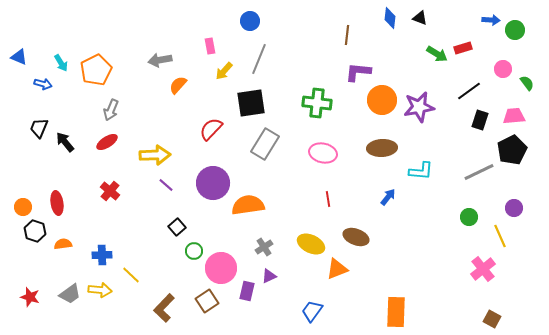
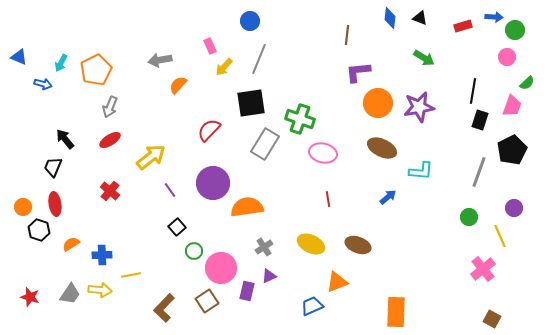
blue arrow at (491, 20): moved 3 px right, 3 px up
pink rectangle at (210, 46): rotated 14 degrees counterclockwise
red rectangle at (463, 48): moved 22 px up
green arrow at (437, 54): moved 13 px left, 4 px down
cyan arrow at (61, 63): rotated 60 degrees clockwise
pink circle at (503, 69): moved 4 px right, 12 px up
yellow arrow at (224, 71): moved 4 px up
purple L-shape at (358, 72): rotated 12 degrees counterclockwise
green semicircle at (527, 83): rotated 84 degrees clockwise
black line at (469, 91): moved 4 px right; rotated 45 degrees counterclockwise
orange circle at (382, 100): moved 4 px left, 3 px down
green cross at (317, 103): moved 17 px left, 16 px down; rotated 12 degrees clockwise
gray arrow at (111, 110): moved 1 px left, 3 px up
pink trapezoid at (514, 116): moved 2 px left, 10 px up; rotated 115 degrees clockwise
black trapezoid at (39, 128): moved 14 px right, 39 px down
red semicircle at (211, 129): moved 2 px left, 1 px down
black arrow at (65, 142): moved 3 px up
red ellipse at (107, 142): moved 3 px right, 2 px up
brown ellipse at (382, 148): rotated 28 degrees clockwise
yellow arrow at (155, 155): moved 4 px left, 2 px down; rotated 36 degrees counterclockwise
gray line at (479, 172): rotated 44 degrees counterclockwise
purple line at (166, 185): moved 4 px right, 5 px down; rotated 14 degrees clockwise
blue arrow at (388, 197): rotated 12 degrees clockwise
red ellipse at (57, 203): moved 2 px left, 1 px down
orange semicircle at (248, 205): moved 1 px left, 2 px down
black hexagon at (35, 231): moved 4 px right, 1 px up
brown ellipse at (356, 237): moved 2 px right, 8 px down
orange semicircle at (63, 244): moved 8 px right; rotated 24 degrees counterclockwise
orange triangle at (337, 269): moved 13 px down
yellow line at (131, 275): rotated 54 degrees counterclockwise
gray trapezoid at (70, 294): rotated 20 degrees counterclockwise
blue trapezoid at (312, 311): moved 5 px up; rotated 30 degrees clockwise
